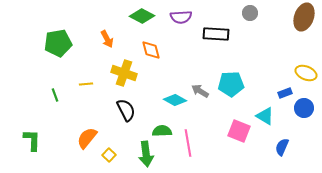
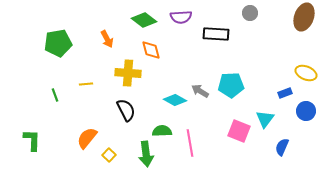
green diamond: moved 2 px right, 4 px down; rotated 10 degrees clockwise
yellow cross: moved 4 px right; rotated 15 degrees counterclockwise
cyan pentagon: moved 1 px down
blue circle: moved 2 px right, 3 px down
cyan triangle: moved 3 px down; rotated 36 degrees clockwise
pink line: moved 2 px right
